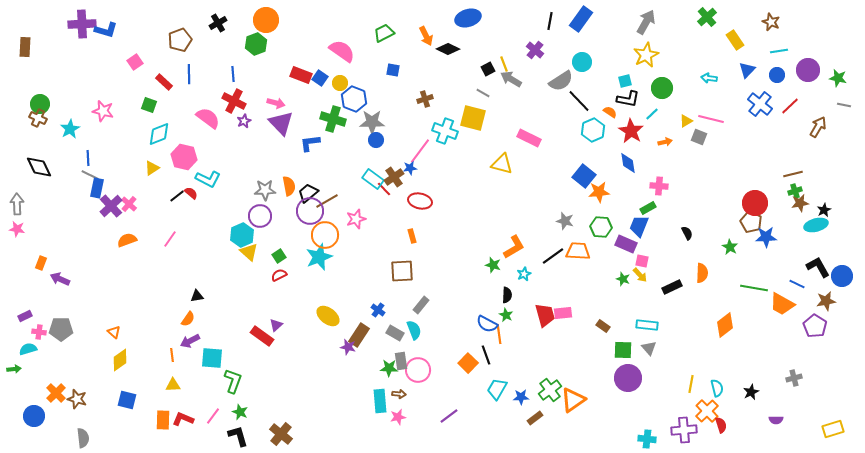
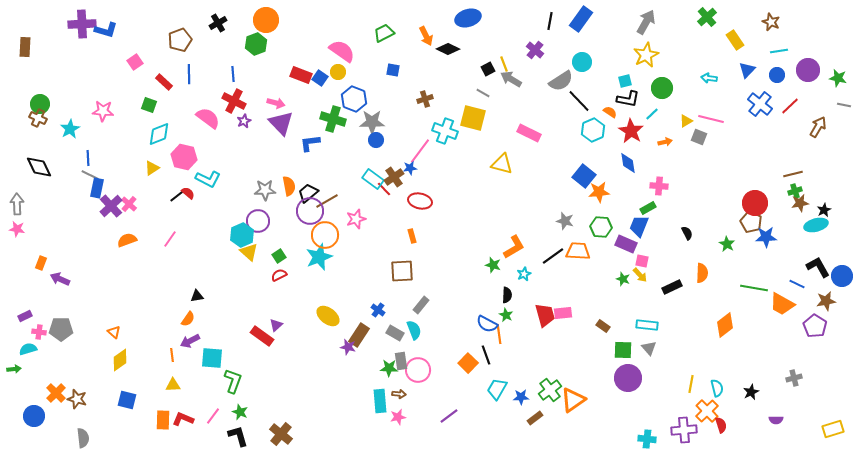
yellow circle at (340, 83): moved 2 px left, 11 px up
pink star at (103, 111): rotated 10 degrees counterclockwise
pink rectangle at (529, 138): moved 5 px up
red semicircle at (191, 193): moved 3 px left
purple circle at (260, 216): moved 2 px left, 5 px down
green star at (730, 247): moved 3 px left, 3 px up
